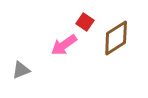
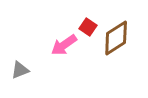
red square: moved 3 px right, 5 px down
gray triangle: moved 1 px left
